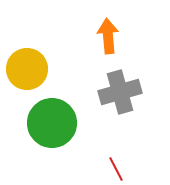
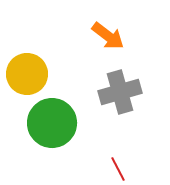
orange arrow: rotated 132 degrees clockwise
yellow circle: moved 5 px down
red line: moved 2 px right
